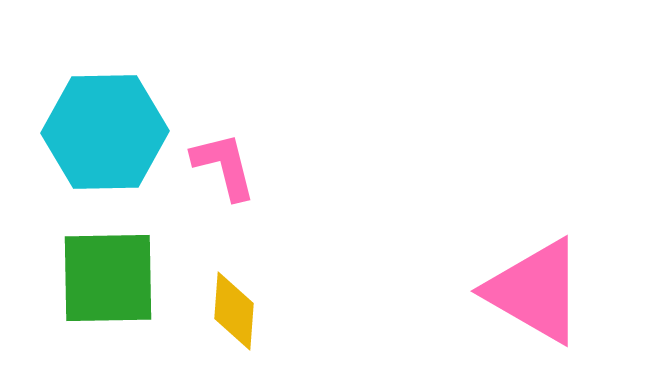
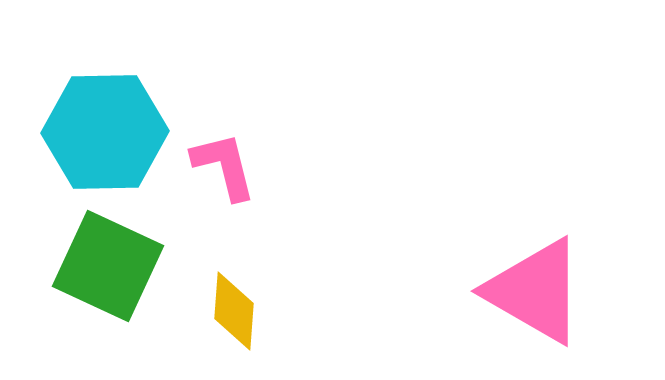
green square: moved 12 px up; rotated 26 degrees clockwise
